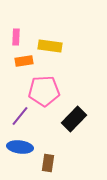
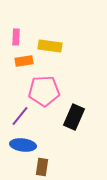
black rectangle: moved 2 px up; rotated 20 degrees counterclockwise
blue ellipse: moved 3 px right, 2 px up
brown rectangle: moved 6 px left, 4 px down
